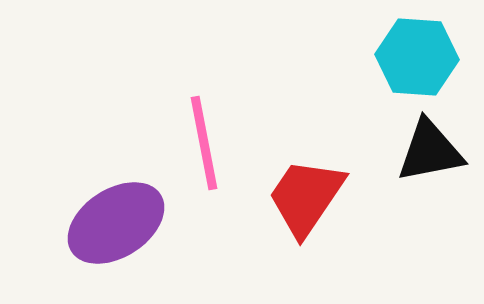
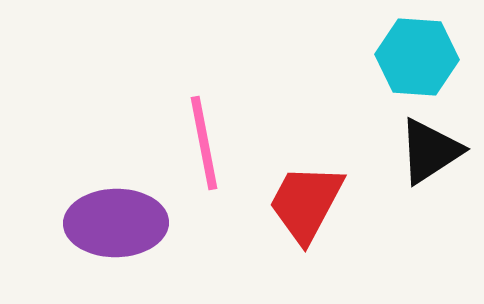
black triangle: rotated 22 degrees counterclockwise
red trapezoid: moved 6 px down; rotated 6 degrees counterclockwise
purple ellipse: rotated 32 degrees clockwise
